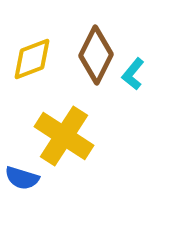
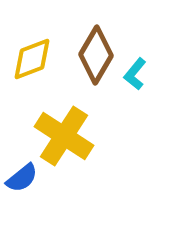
brown diamond: rotated 4 degrees clockwise
cyan L-shape: moved 2 px right
blue semicircle: rotated 56 degrees counterclockwise
